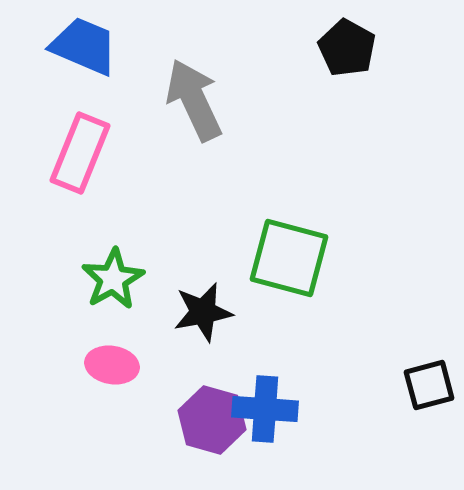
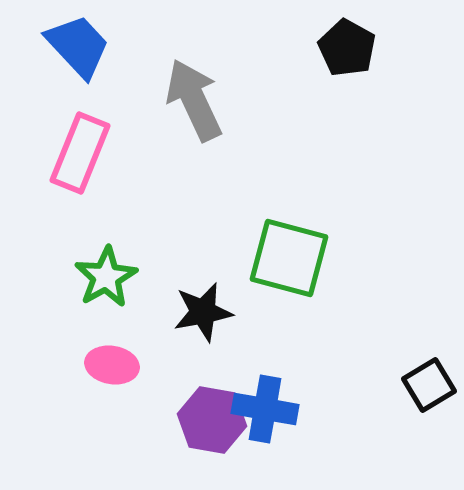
blue trapezoid: moved 6 px left; rotated 24 degrees clockwise
green star: moved 7 px left, 2 px up
black square: rotated 16 degrees counterclockwise
blue cross: rotated 6 degrees clockwise
purple hexagon: rotated 6 degrees counterclockwise
